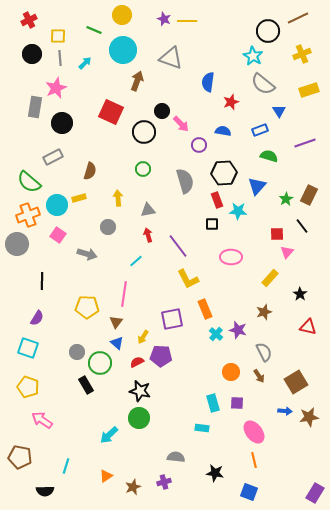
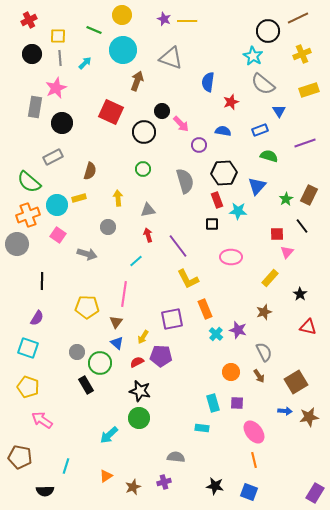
black star at (215, 473): moved 13 px down
